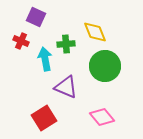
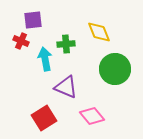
purple square: moved 3 px left, 3 px down; rotated 30 degrees counterclockwise
yellow diamond: moved 4 px right
green circle: moved 10 px right, 3 px down
pink diamond: moved 10 px left, 1 px up
